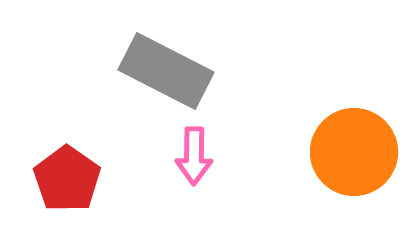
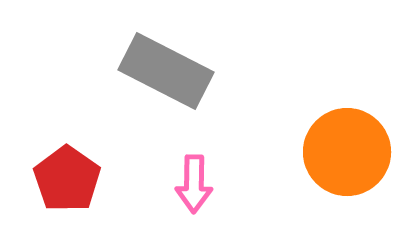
orange circle: moved 7 px left
pink arrow: moved 28 px down
